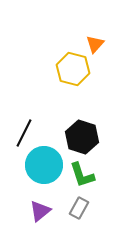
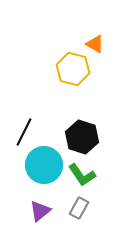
orange triangle: rotated 42 degrees counterclockwise
black line: moved 1 px up
green L-shape: rotated 16 degrees counterclockwise
